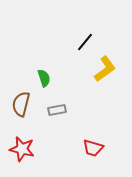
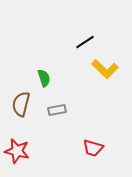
black line: rotated 18 degrees clockwise
yellow L-shape: rotated 80 degrees clockwise
red star: moved 5 px left, 2 px down
